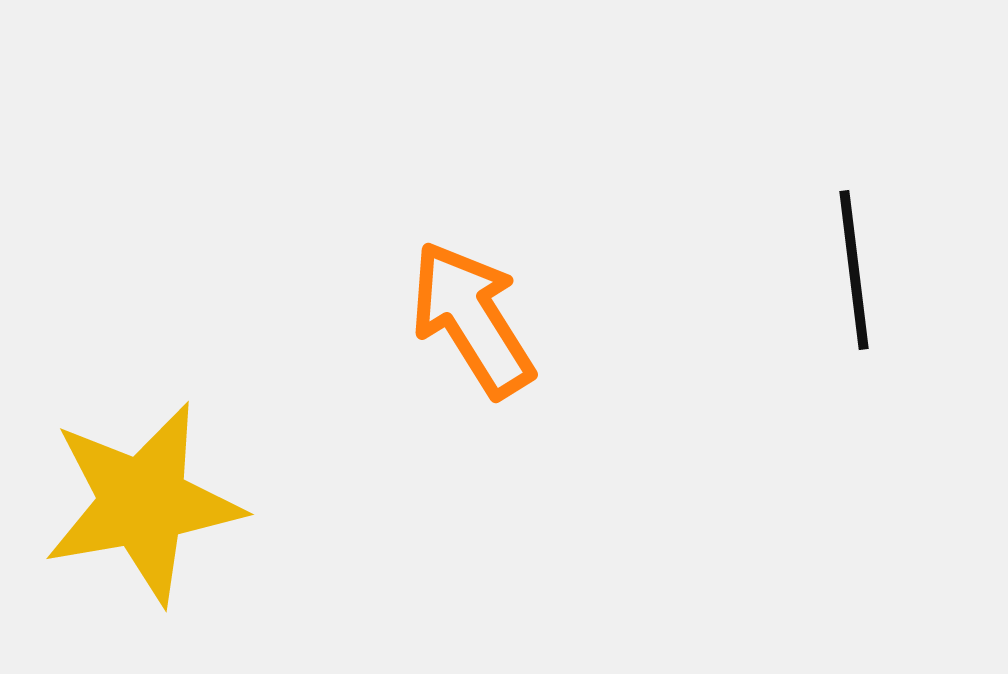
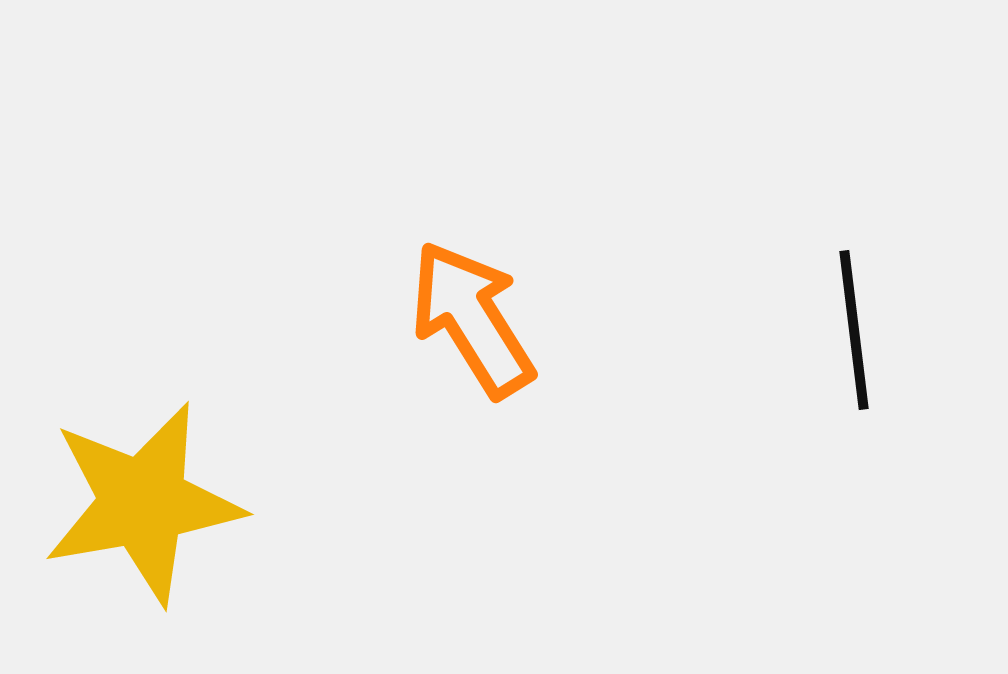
black line: moved 60 px down
